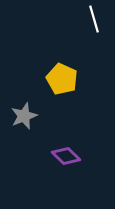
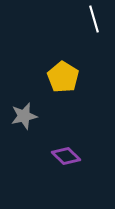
yellow pentagon: moved 1 px right, 2 px up; rotated 8 degrees clockwise
gray star: rotated 8 degrees clockwise
